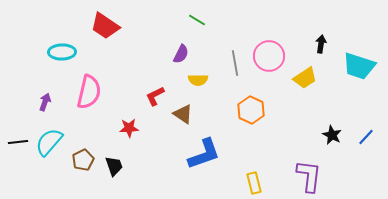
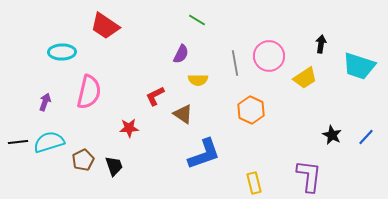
cyan semicircle: rotated 32 degrees clockwise
